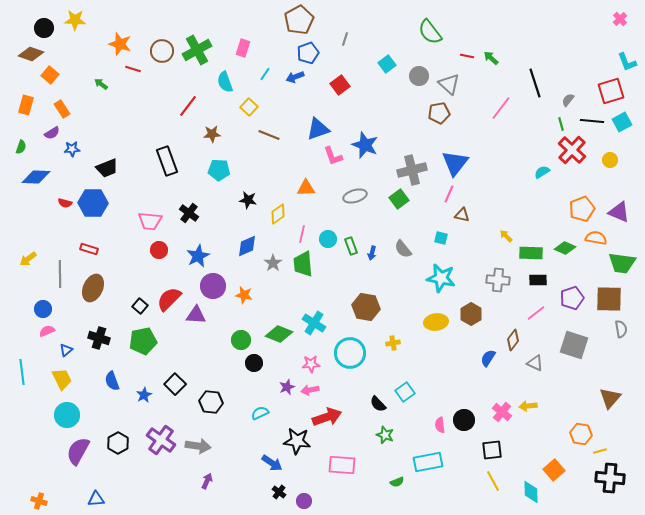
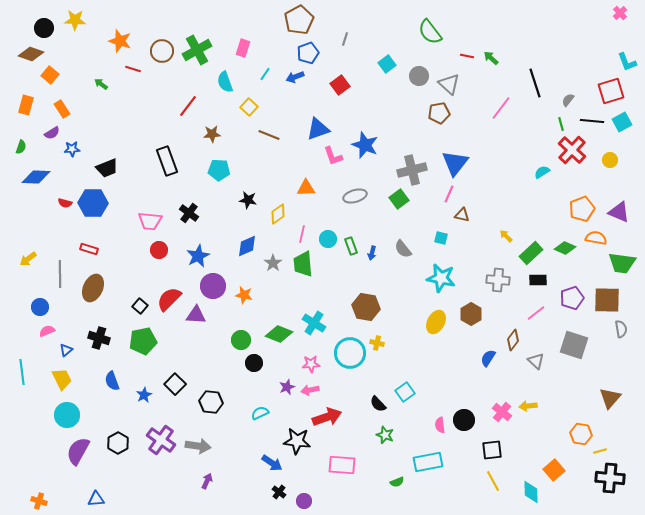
pink cross at (620, 19): moved 6 px up
orange star at (120, 44): moved 3 px up
green rectangle at (531, 253): rotated 45 degrees counterclockwise
brown square at (609, 299): moved 2 px left, 1 px down
blue circle at (43, 309): moved 3 px left, 2 px up
yellow ellipse at (436, 322): rotated 55 degrees counterclockwise
yellow cross at (393, 343): moved 16 px left; rotated 24 degrees clockwise
gray triangle at (535, 363): moved 1 px right, 2 px up; rotated 18 degrees clockwise
